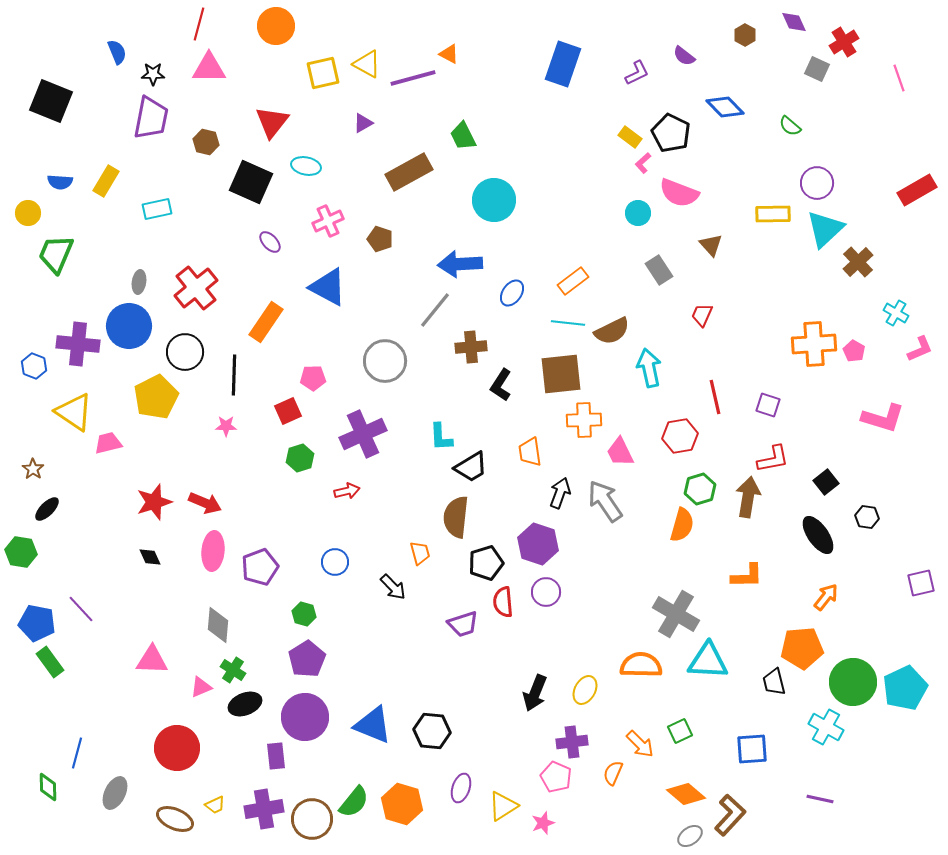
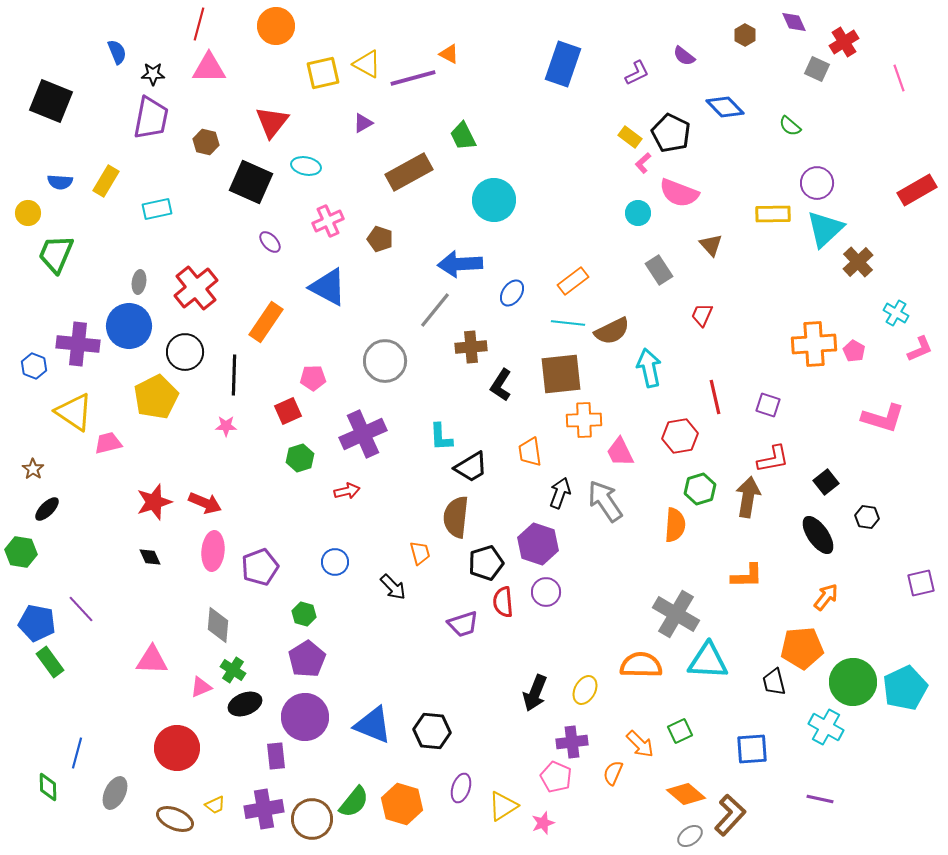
orange semicircle at (682, 525): moved 7 px left; rotated 12 degrees counterclockwise
